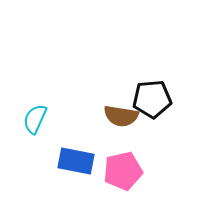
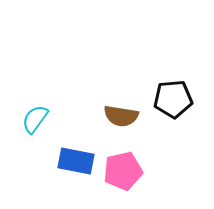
black pentagon: moved 21 px right
cyan semicircle: rotated 12 degrees clockwise
